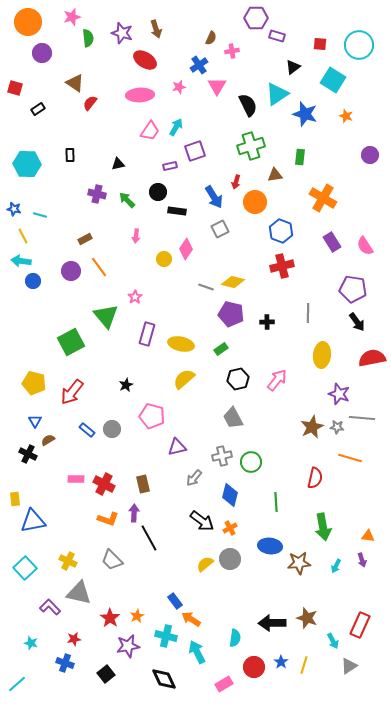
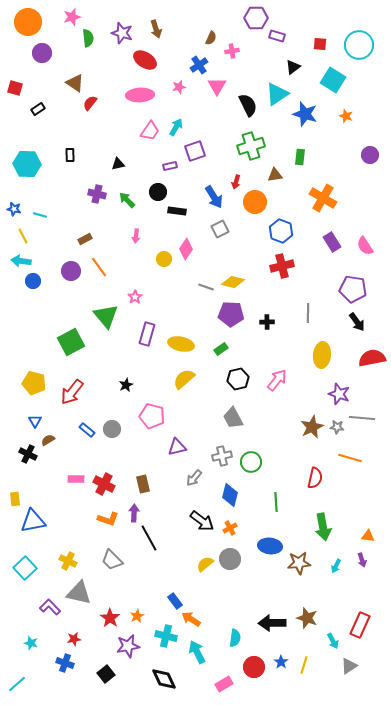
purple pentagon at (231, 314): rotated 10 degrees counterclockwise
